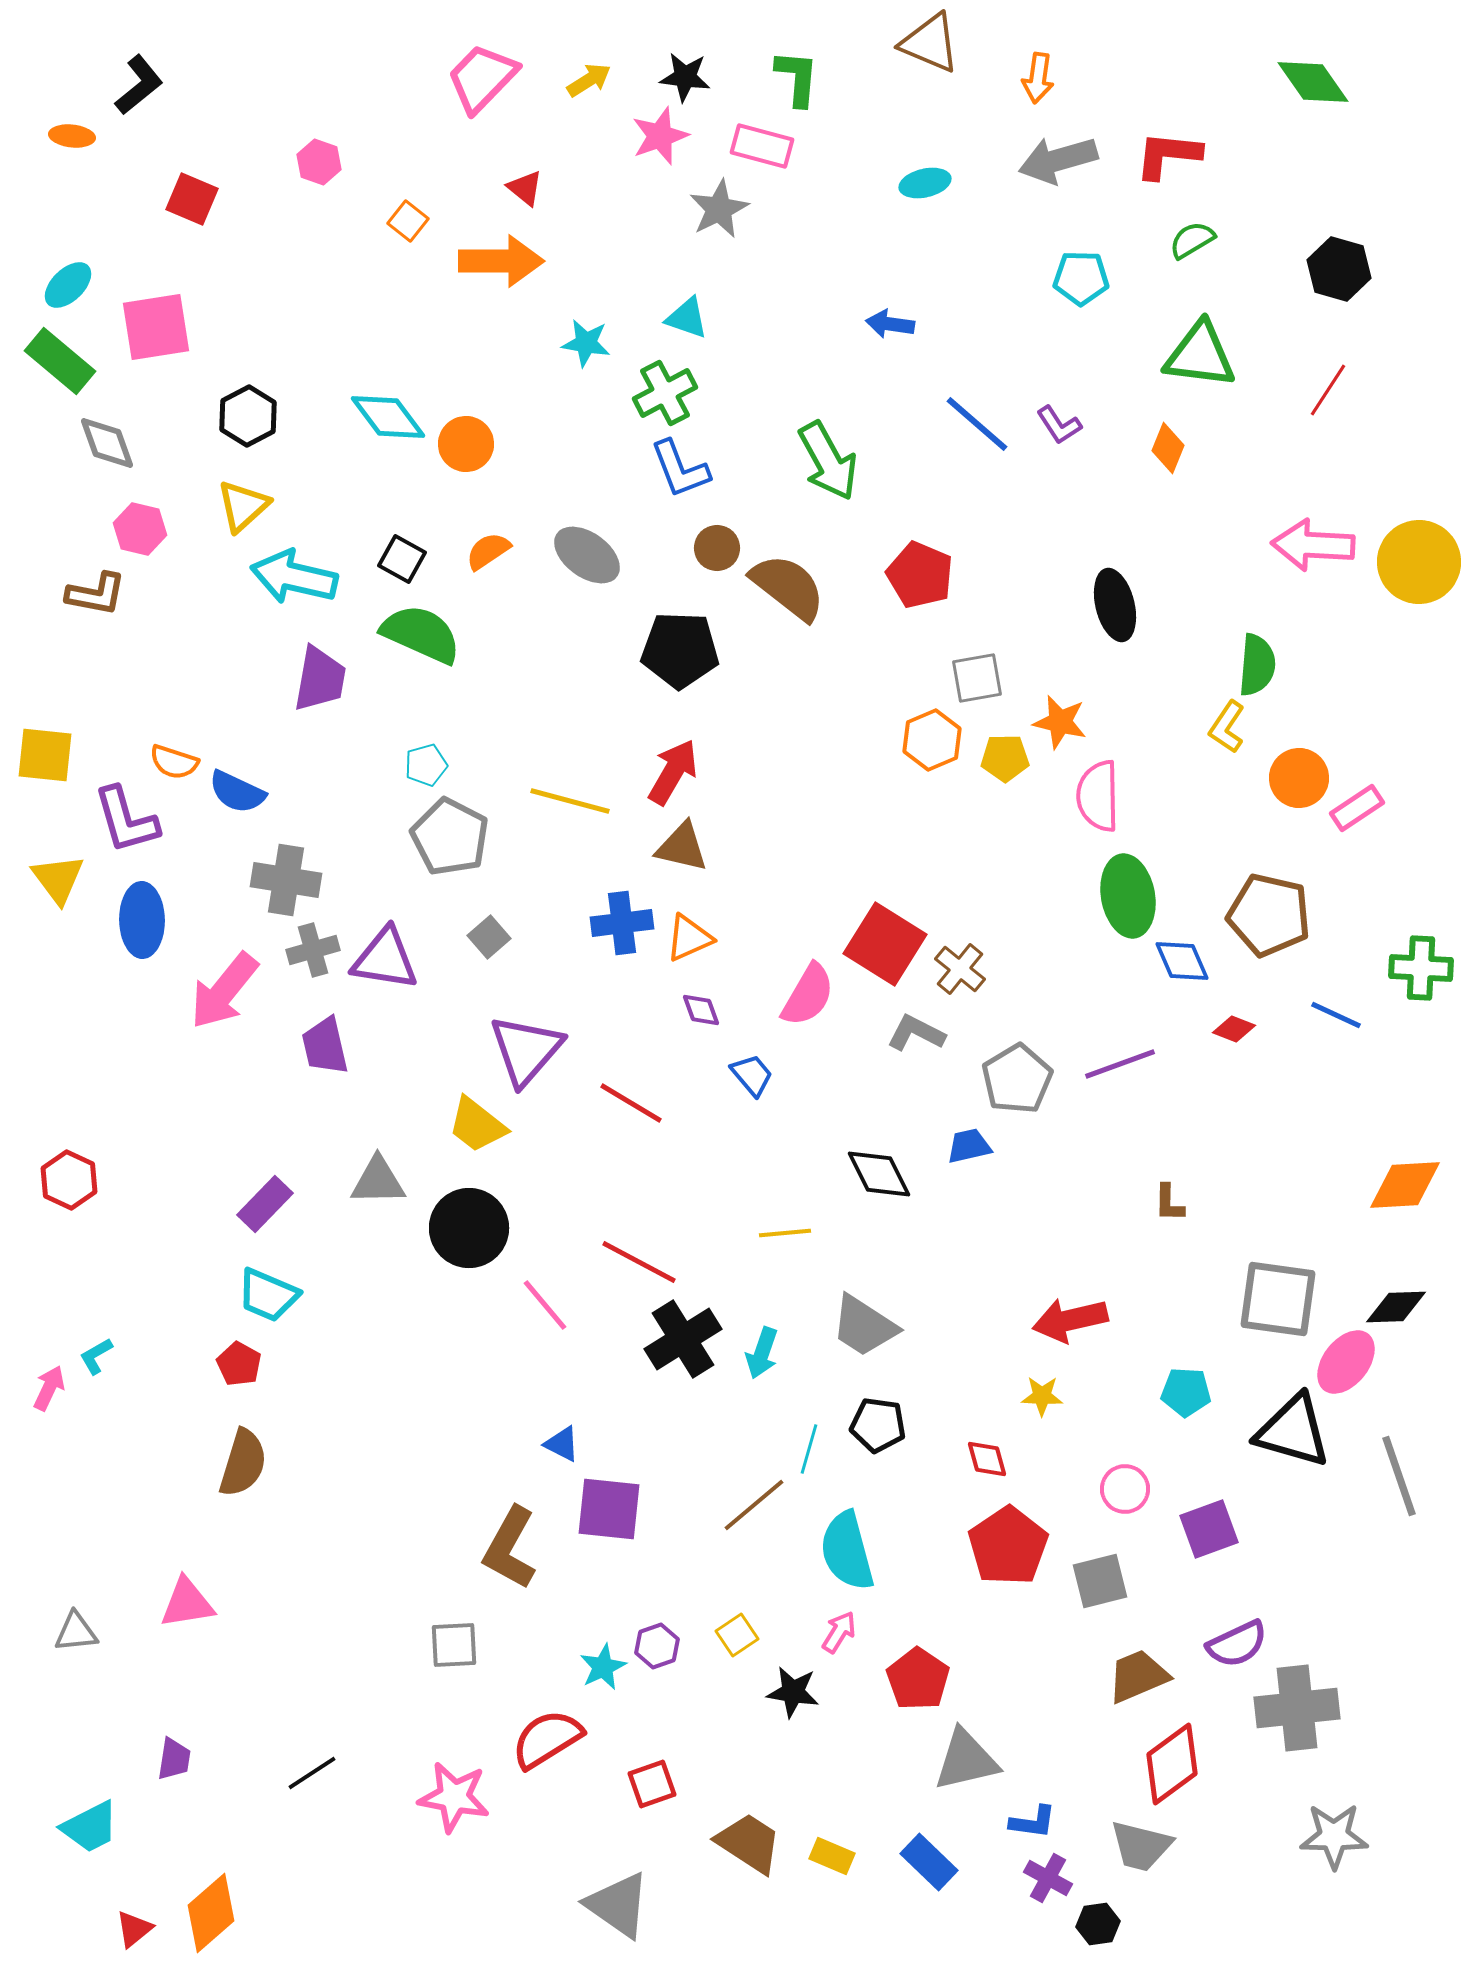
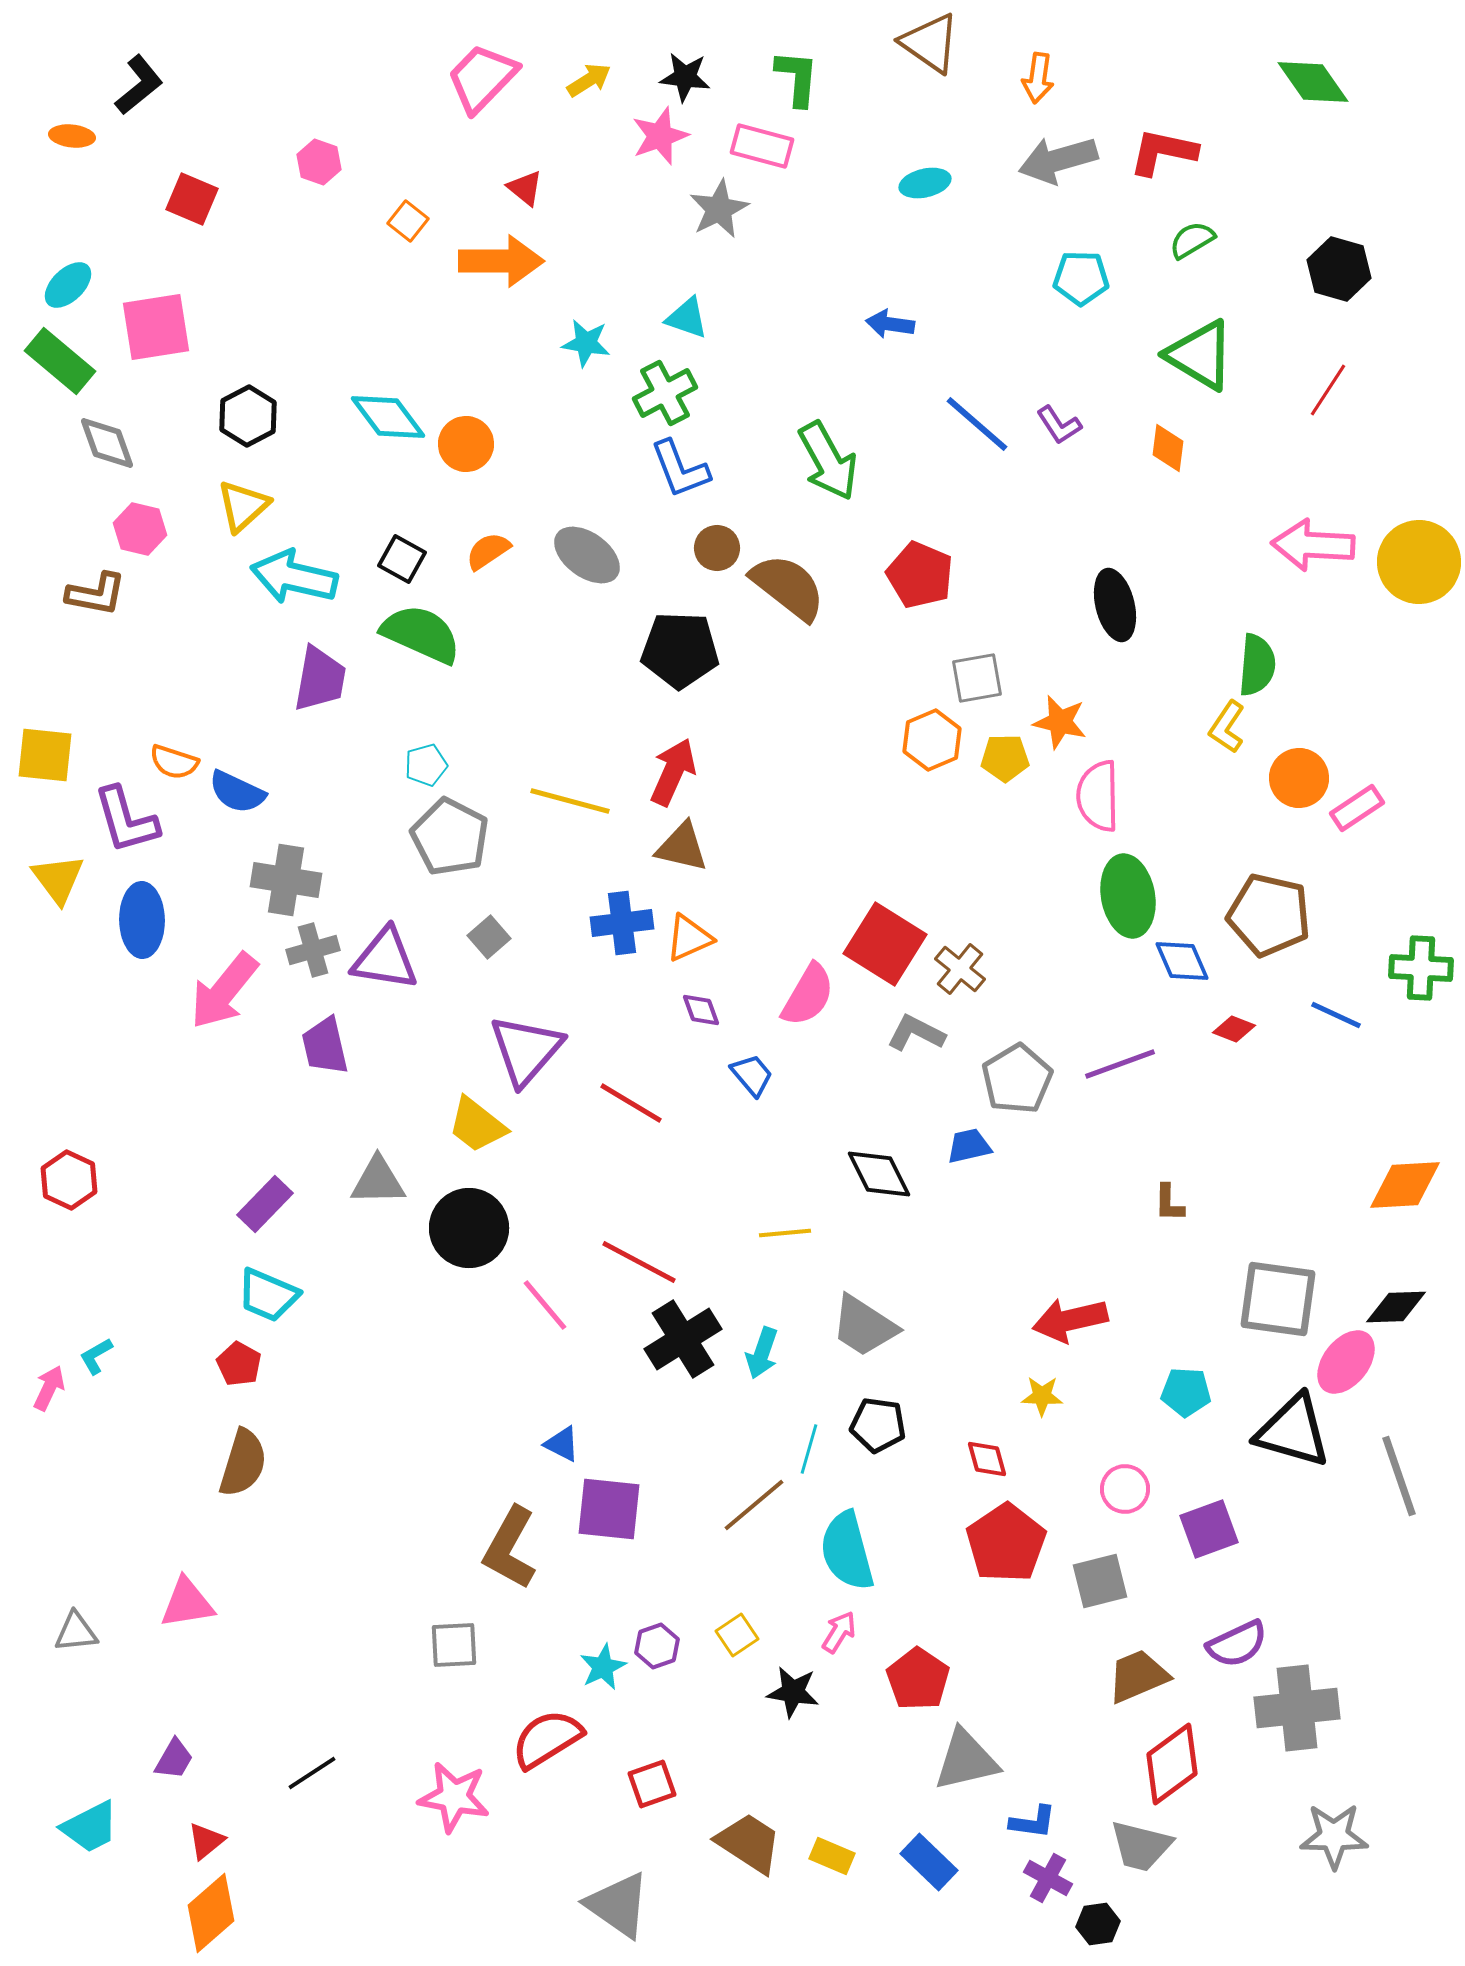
brown triangle at (930, 43): rotated 12 degrees clockwise
red L-shape at (1168, 155): moved 5 px left, 3 px up; rotated 6 degrees clockwise
green triangle at (1200, 355): rotated 24 degrees clockwise
orange diamond at (1168, 448): rotated 15 degrees counterclockwise
red arrow at (673, 772): rotated 6 degrees counterclockwise
red pentagon at (1008, 1546): moved 2 px left, 3 px up
purple trapezoid at (174, 1759): rotated 21 degrees clockwise
red triangle at (134, 1929): moved 72 px right, 88 px up
